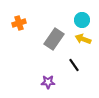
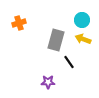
gray rectangle: moved 2 px right, 1 px down; rotated 20 degrees counterclockwise
black line: moved 5 px left, 3 px up
